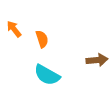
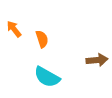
cyan semicircle: moved 2 px down
